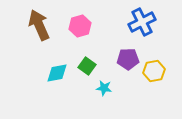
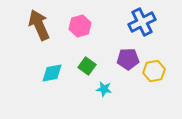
cyan diamond: moved 5 px left
cyan star: moved 1 px down
